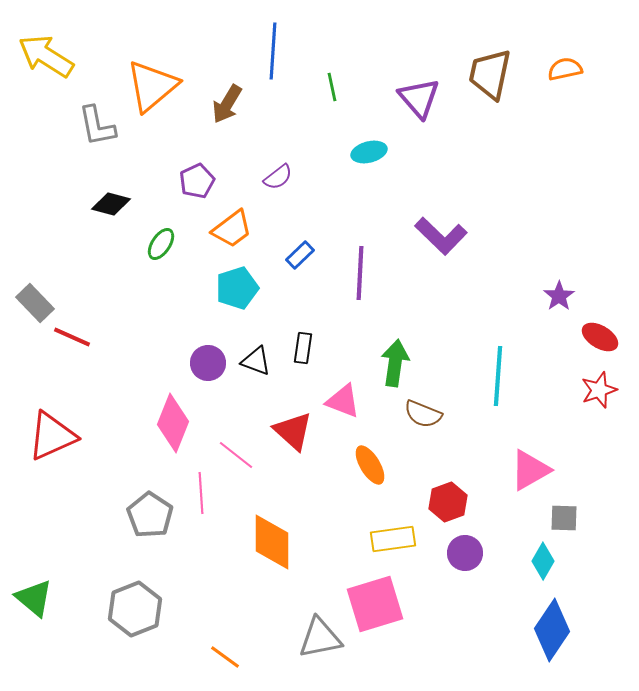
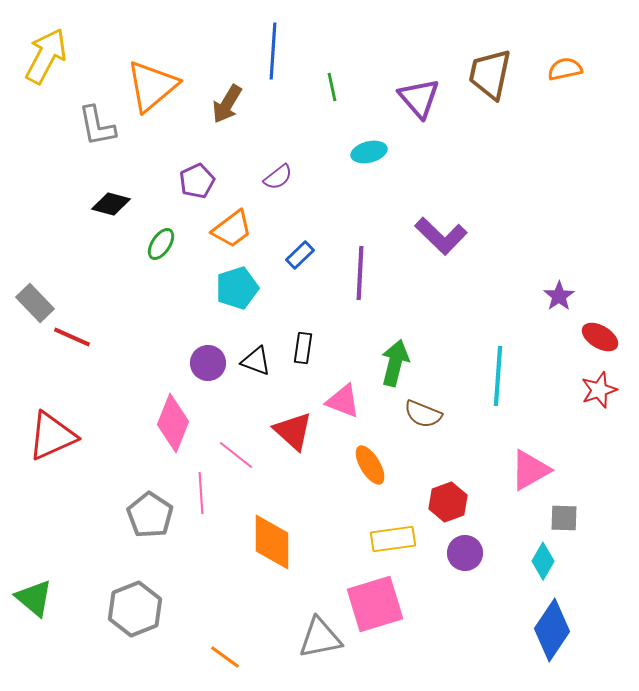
yellow arrow at (46, 56): rotated 86 degrees clockwise
green arrow at (395, 363): rotated 6 degrees clockwise
